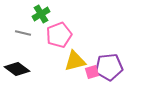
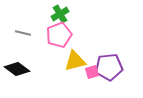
green cross: moved 19 px right
